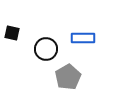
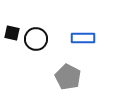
black circle: moved 10 px left, 10 px up
gray pentagon: rotated 15 degrees counterclockwise
